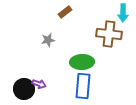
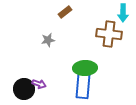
green ellipse: moved 3 px right, 6 px down
